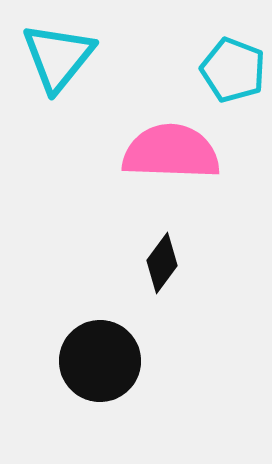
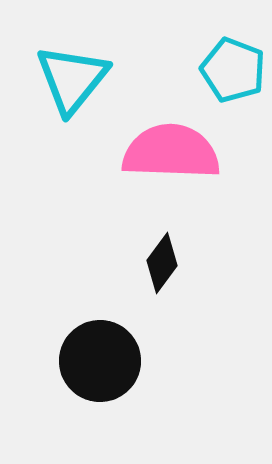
cyan triangle: moved 14 px right, 22 px down
